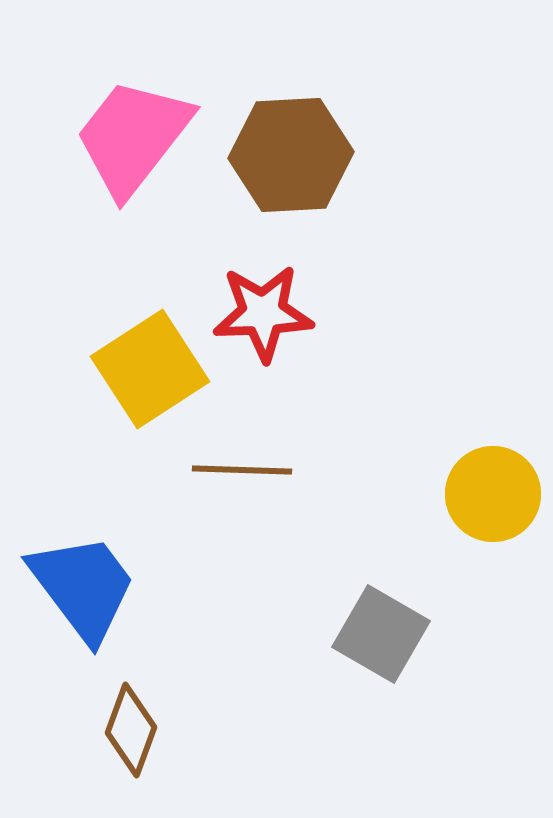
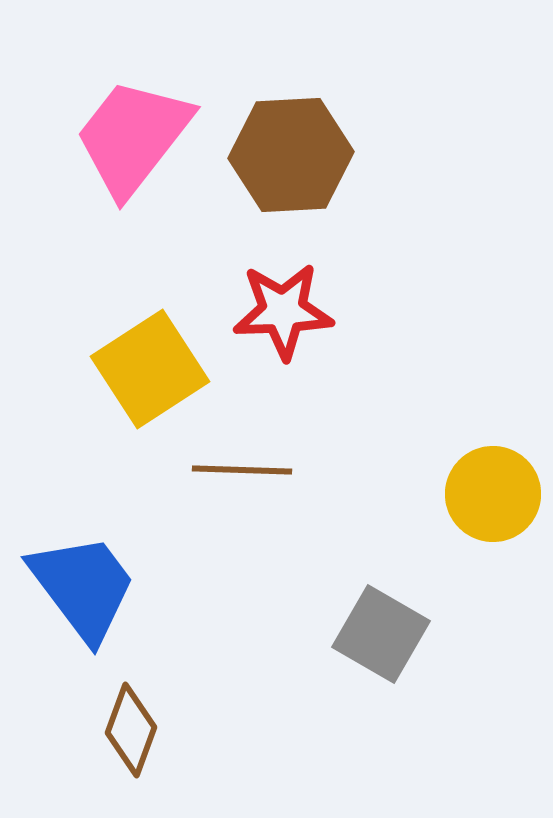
red star: moved 20 px right, 2 px up
